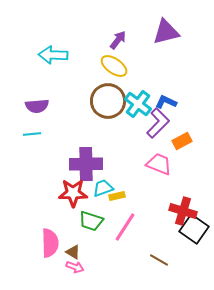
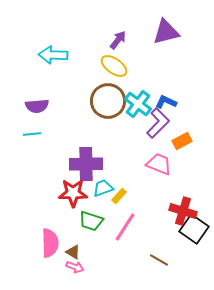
yellow rectangle: moved 2 px right; rotated 35 degrees counterclockwise
